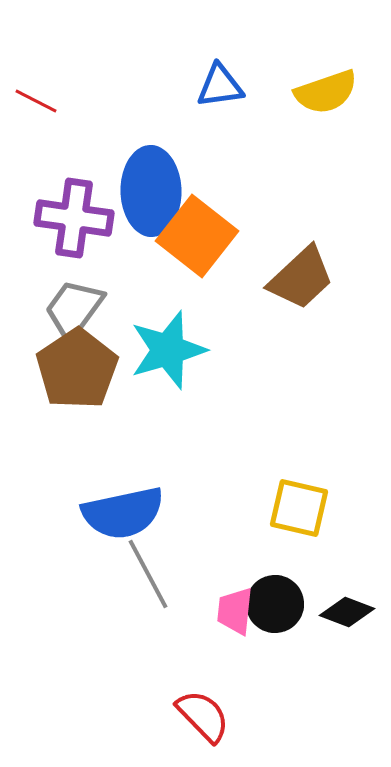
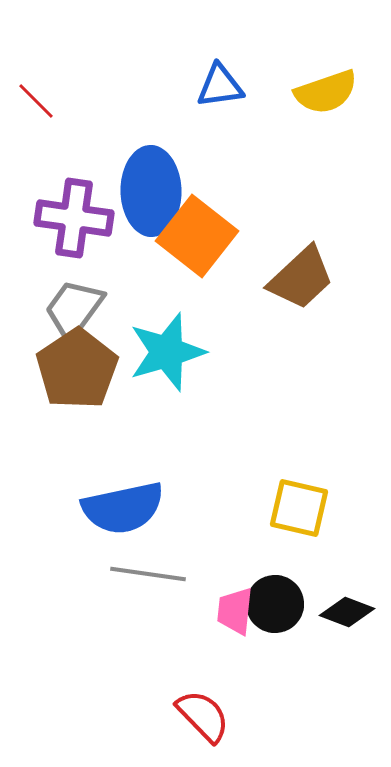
red line: rotated 18 degrees clockwise
cyan star: moved 1 px left, 2 px down
blue semicircle: moved 5 px up
gray line: rotated 54 degrees counterclockwise
